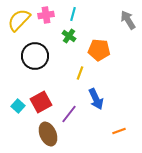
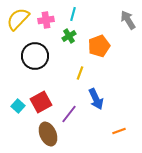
pink cross: moved 5 px down
yellow semicircle: moved 1 px left, 1 px up
green cross: rotated 24 degrees clockwise
orange pentagon: moved 4 px up; rotated 25 degrees counterclockwise
